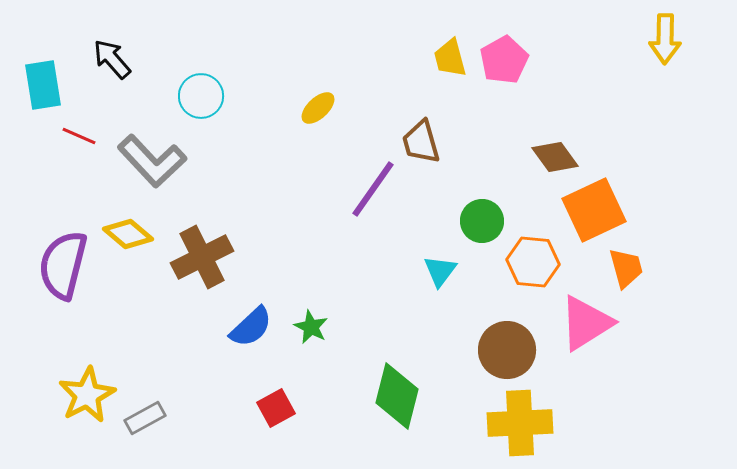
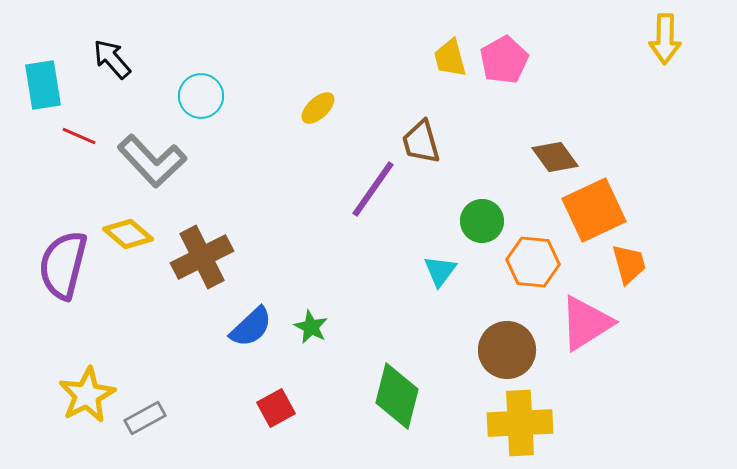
orange trapezoid: moved 3 px right, 4 px up
